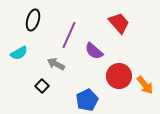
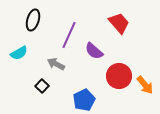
blue pentagon: moved 3 px left
